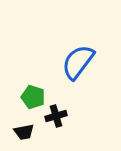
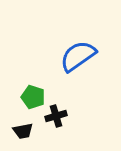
blue semicircle: moved 6 px up; rotated 18 degrees clockwise
black trapezoid: moved 1 px left, 1 px up
